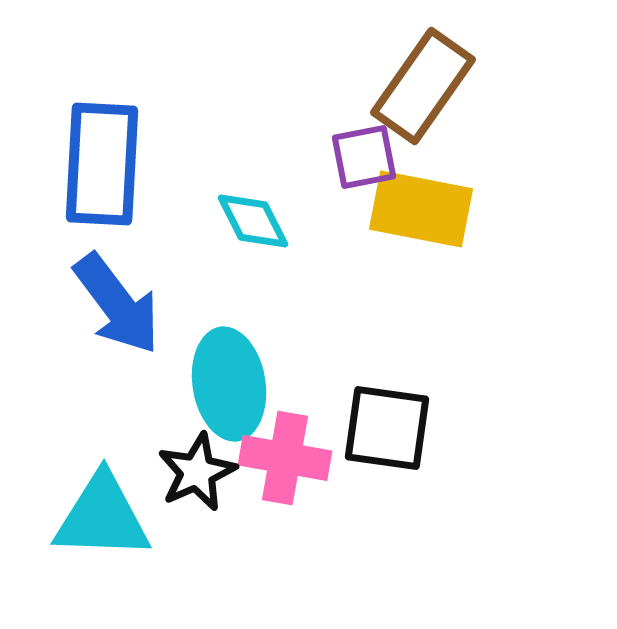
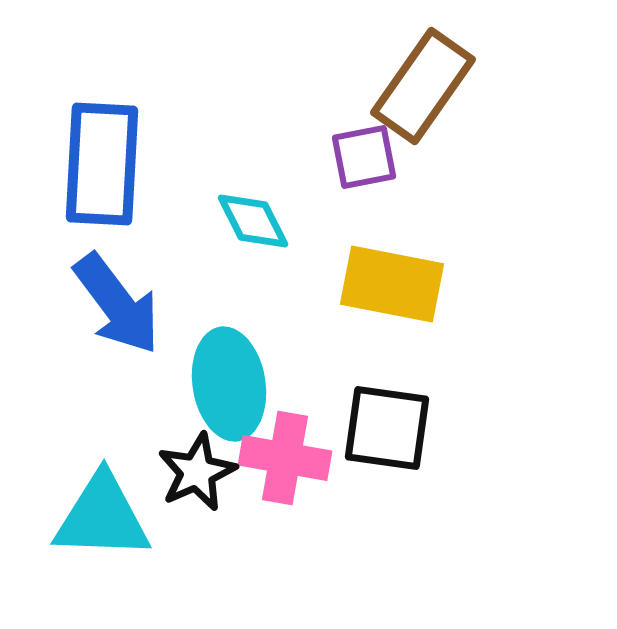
yellow rectangle: moved 29 px left, 75 px down
